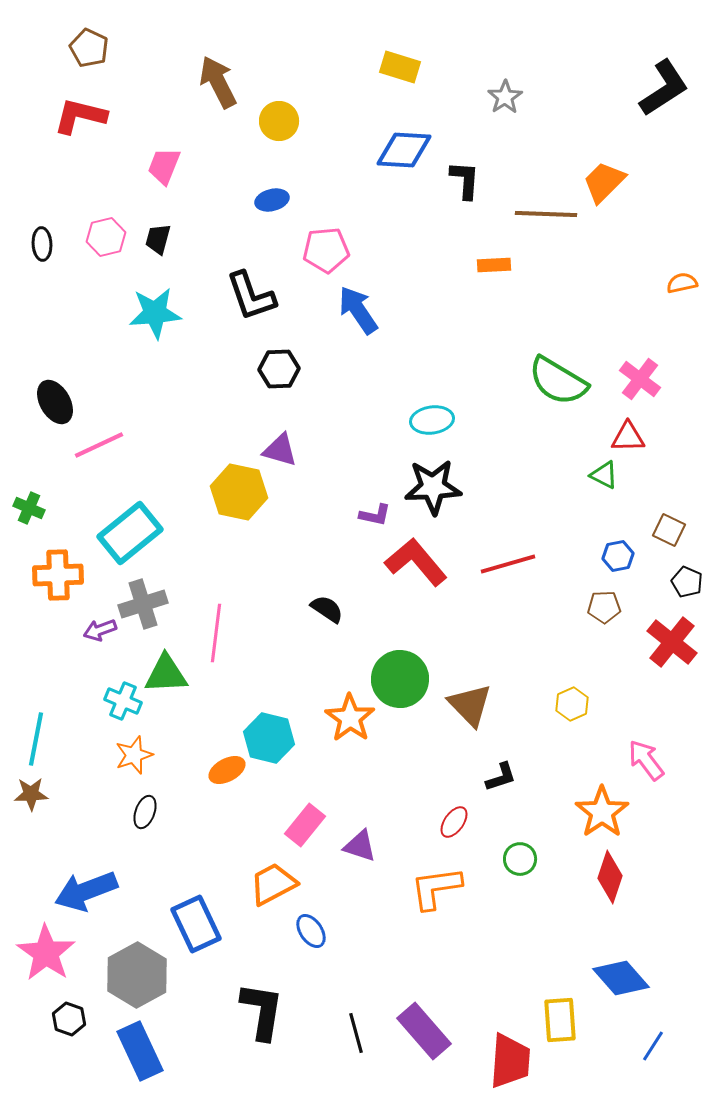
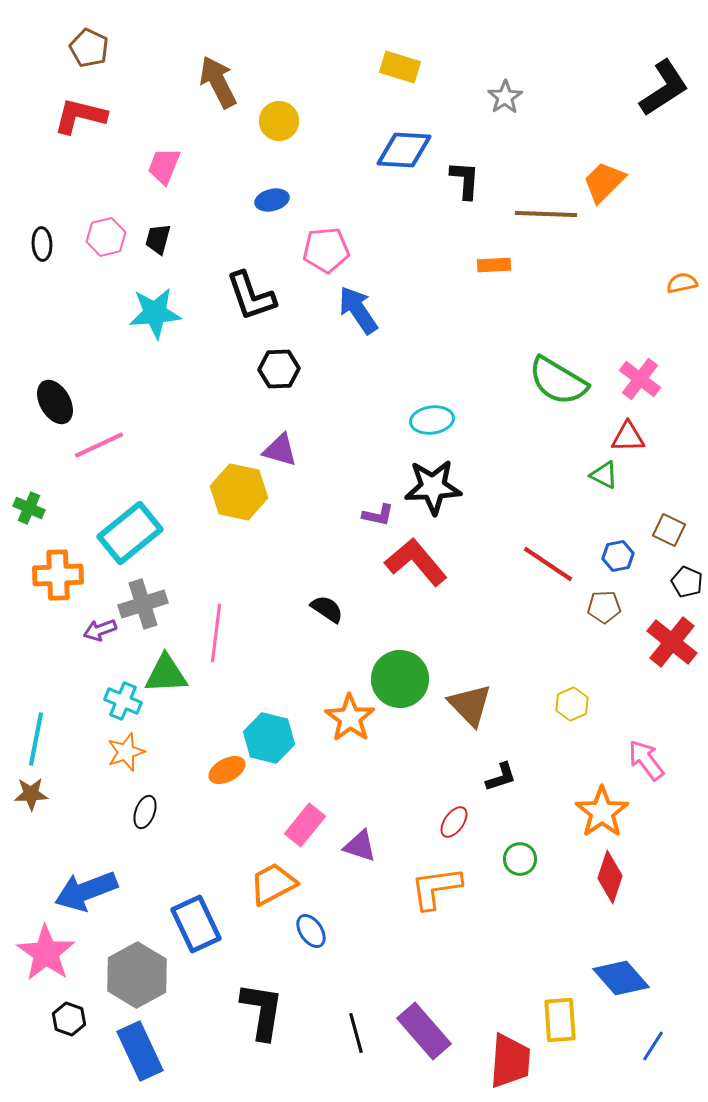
purple L-shape at (375, 515): moved 3 px right
red line at (508, 564): moved 40 px right; rotated 50 degrees clockwise
orange star at (134, 755): moved 8 px left, 3 px up
